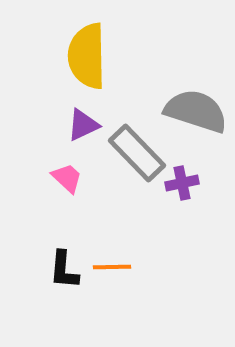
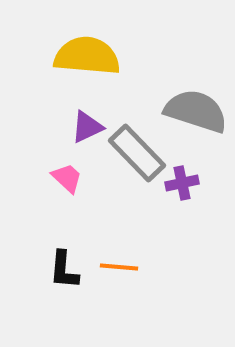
yellow semicircle: rotated 96 degrees clockwise
purple triangle: moved 4 px right, 2 px down
orange line: moved 7 px right; rotated 6 degrees clockwise
